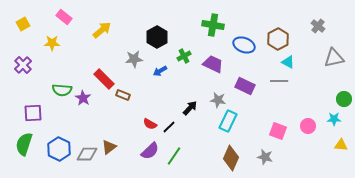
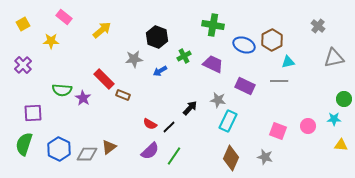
black hexagon at (157, 37): rotated 10 degrees counterclockwise
brown hexagon at (278, 39): moved 6 px left, 1 px down
yellow star at (52, 43): moved 1 px left, 2 px up
cyan triangle at (288, 62): rotated 40 degrees counterclockwise
